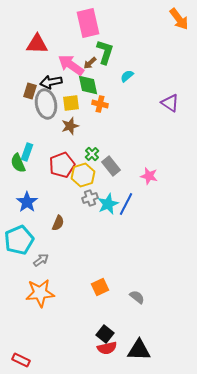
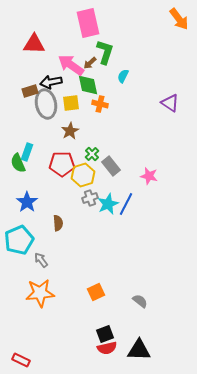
red triangle: moved 3 px left
cyan semicircle: moved 4 px left; rotated 24 degrees counterclockwise
brown rectangle: rotated 56 degrees clockwise
brown star: moved 5 px down; rotated 12 degrees counterclockwise
red pentagon: moved 1 px up; rotated 20 degrees clockwise
brown semicircle: rotated 28 degrees counterclockwise
gray arrow: rotated 91 degrees counterclockwise
orange square: moved 4 px left, 5 px down
gray semicircle: moved 3 px right, 4 px down
black square: rotated 30 degrees clockwise
